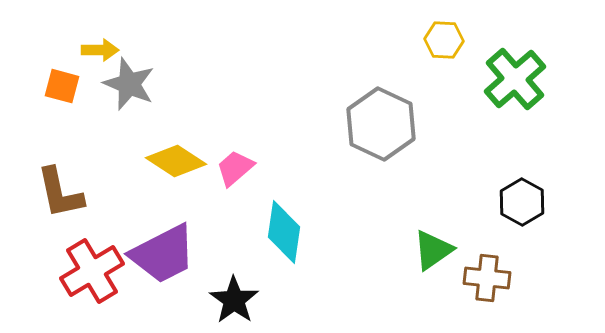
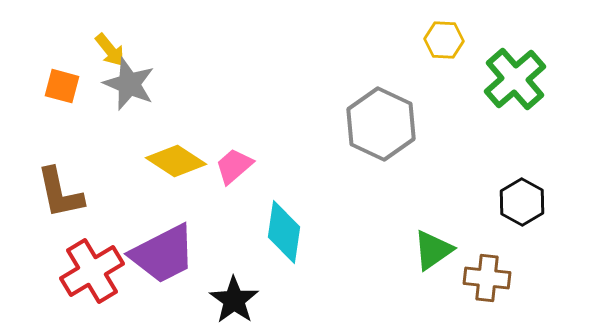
yellow arrow: moved 10 px right; rotated 51 degrees clockwise
pink trapezoid: moved 1 px left, 2 px up
